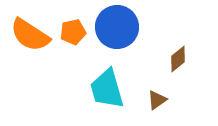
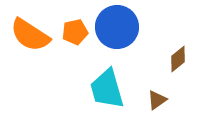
orange pentagon: moved 2 px right
